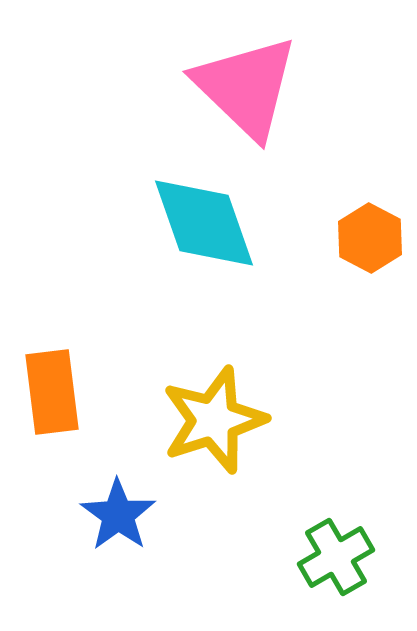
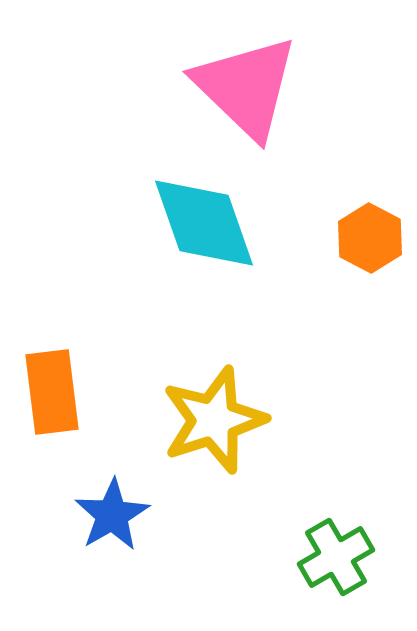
blue star: moved 6 px left; rotated 6 degrees clockwise
